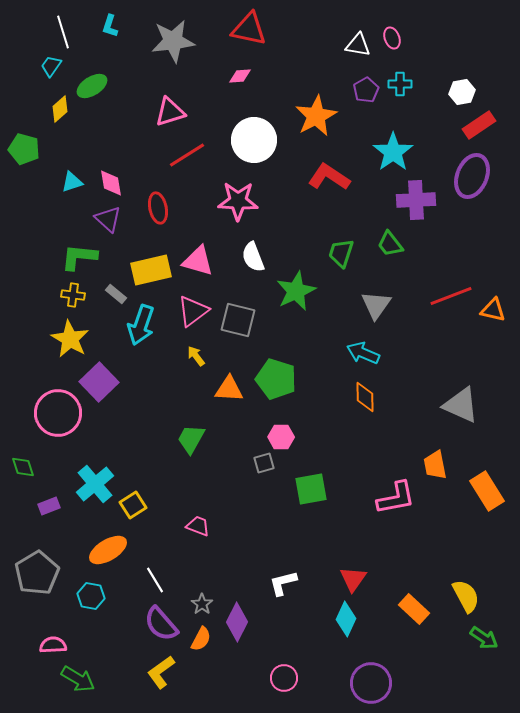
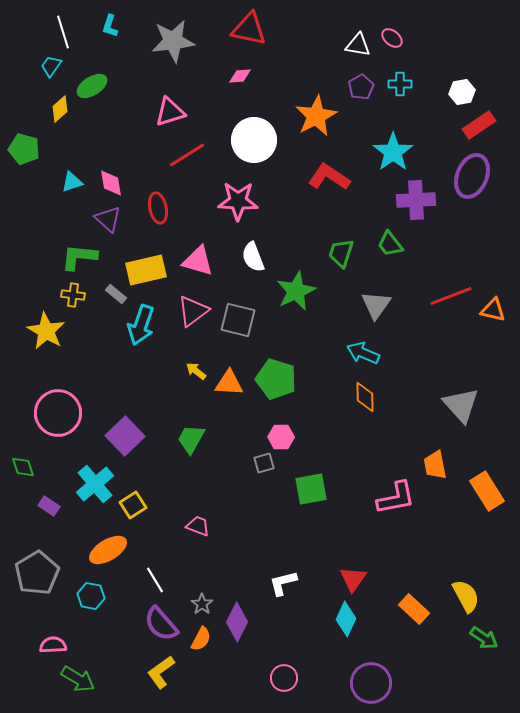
pink ellipse at (392, 38): rotated 30 degrees counterclockwise
purple pentagon at (366, 90): moved 5 px left, 3 px up
yellow rectangle at (151, 270): moved 5 px left
yellow star at (70, 339): moved 24 px left, 8 px up
yellow arrow at (196, 356): moved 15 px down; rotated 15 degrees counterclockwise
purple square at (99, 382): moved 26 px right, 54 px down
orange triangle at (229, 389): moved 6 px up
gray triangle at (461, 405): rotated 24 degrees clockwise
purple rectangle at (49, 506): rotated 55 degrees clockwise
